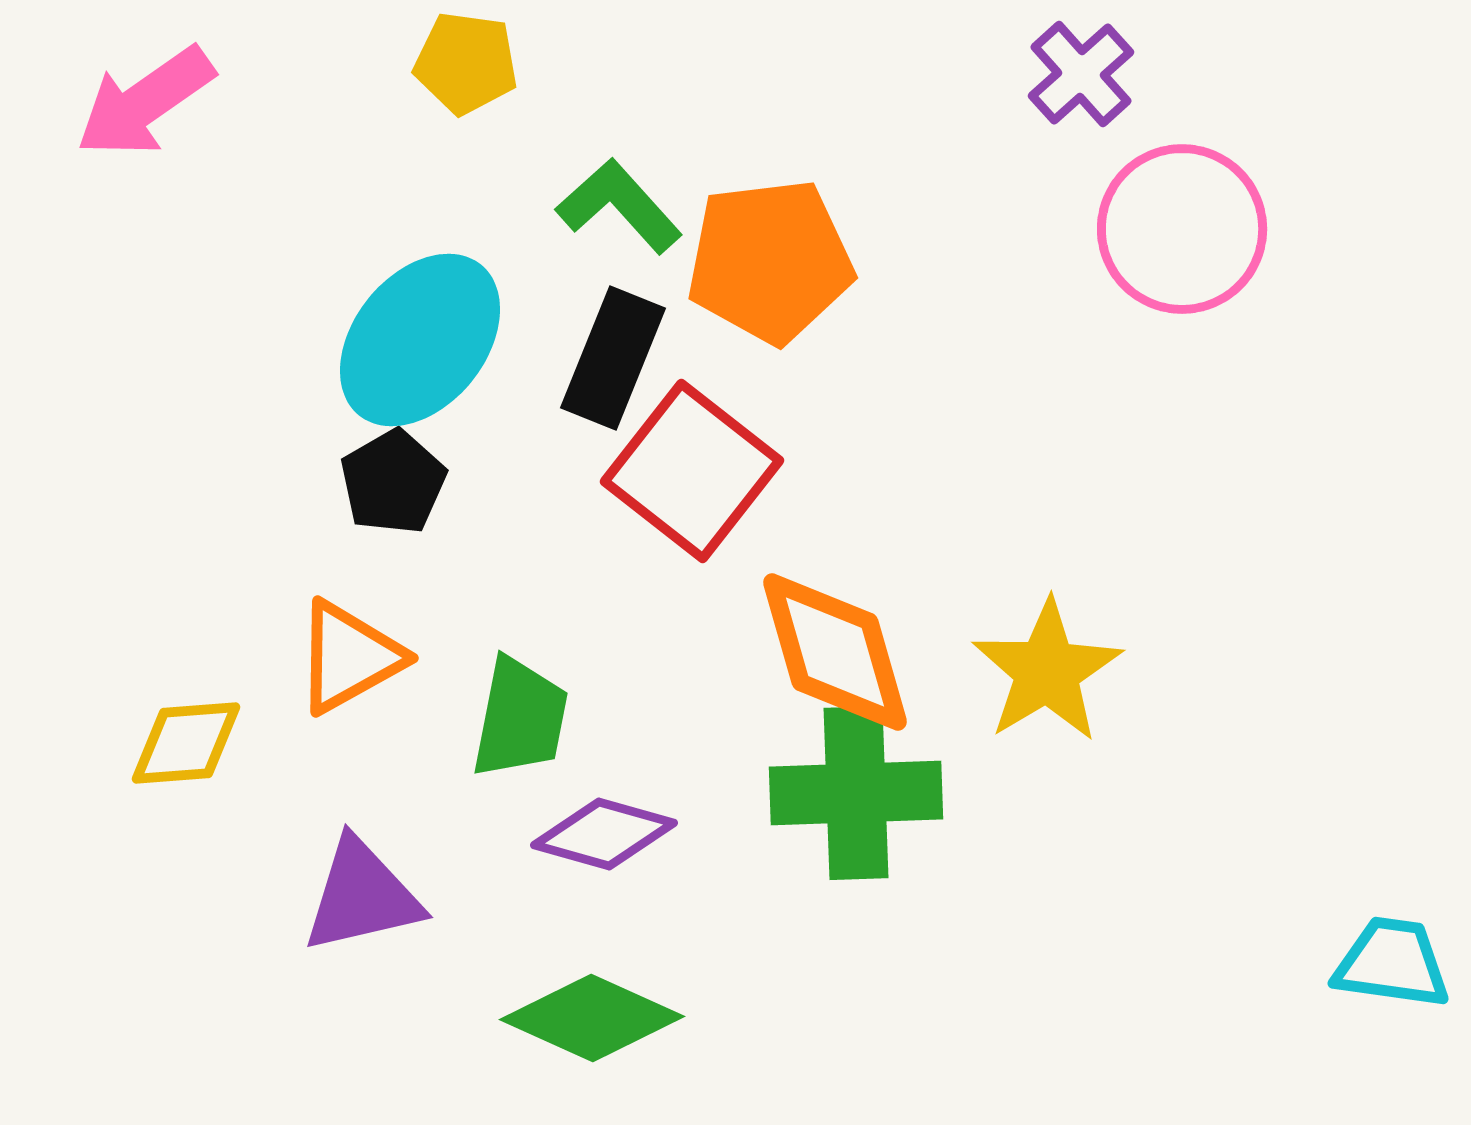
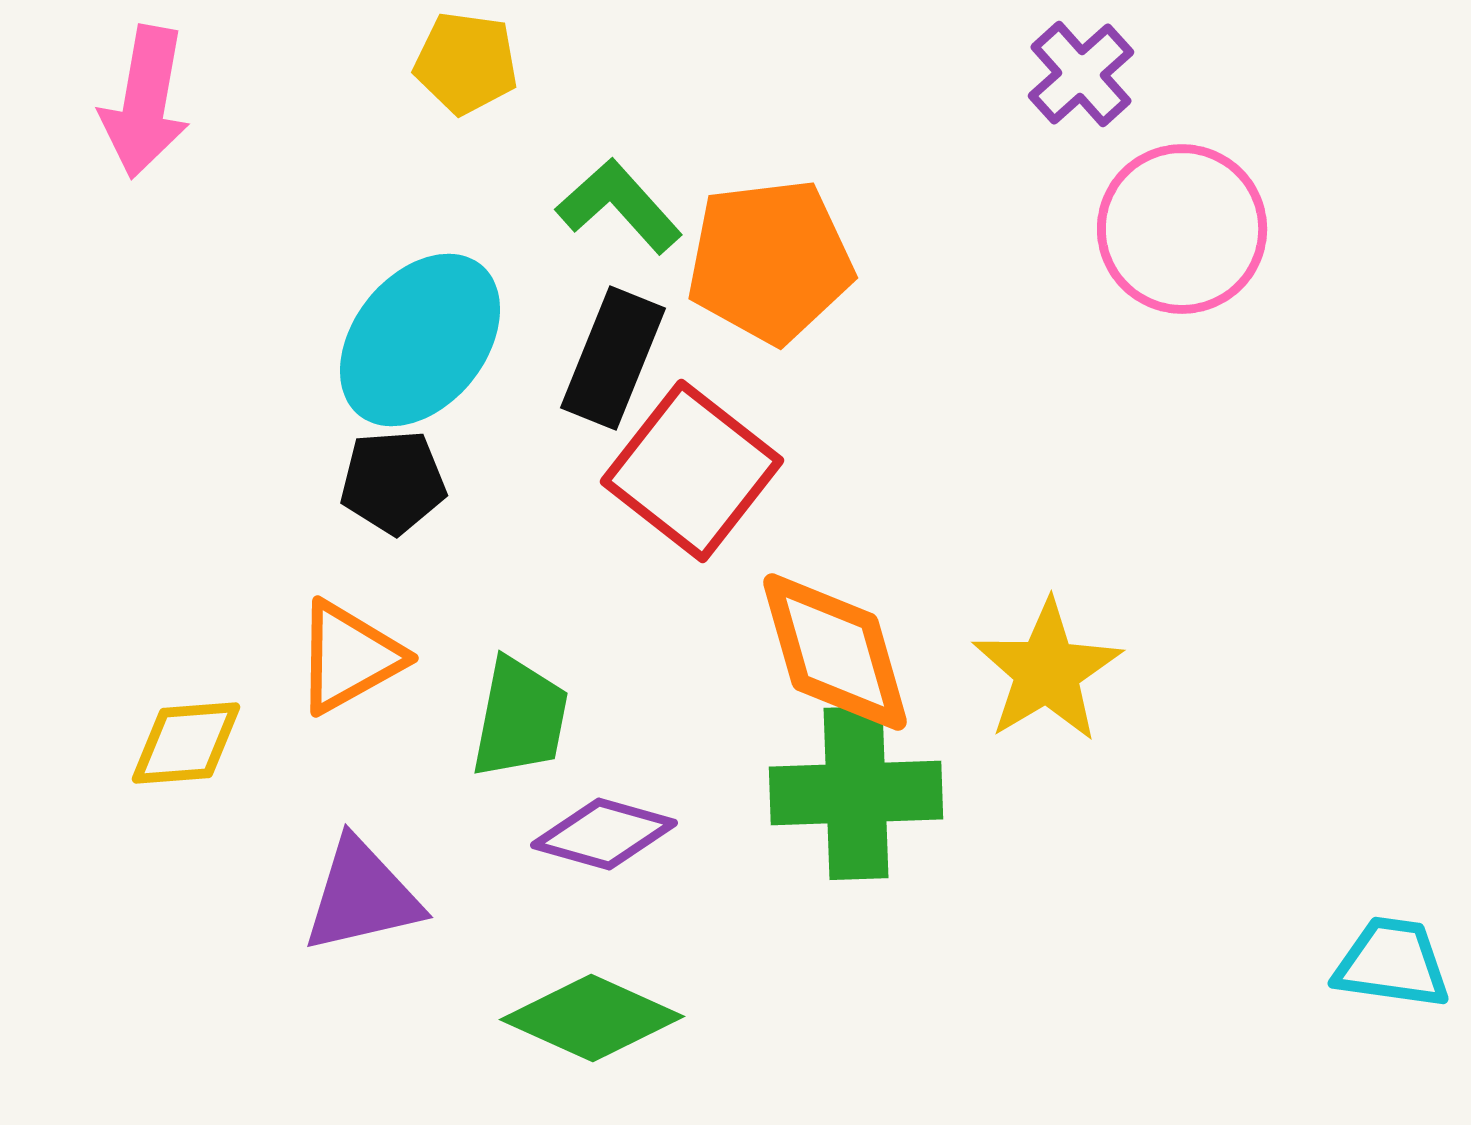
pink arrow: rotated 45 degrees counterclockwise
black pentagon: rotated 26 degrees clockwise
